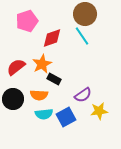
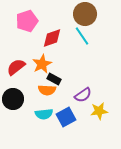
orange semicircle: moved 8 px right, 5 px up
